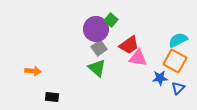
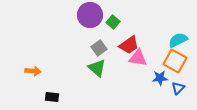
green square: moved 2 px right, 2 px down
purple circle: moved 6 px left, 14 px up
